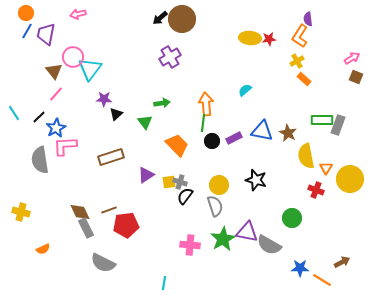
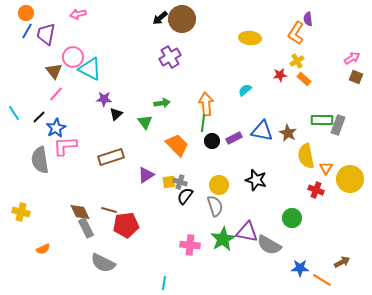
orange L-shape at (300, 36): moved 4 px left, 3 px up
red star at (269, 39): moved 11 px right, 36 px down
cyan triangle at (90, 69): rotated 40 degrees counterclockwise
brown line at (109, 210): rotated 35 degrees clockwise
